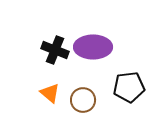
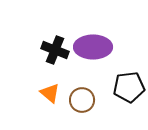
brown circle: moved 1 px left
